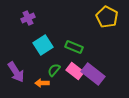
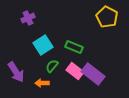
green semicircle: moved 2 px left, 4 px up
